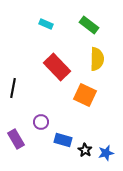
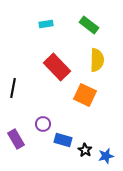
cyan rectangle: rotated 32 degrees counterclockwise
yellow semicircle: moved 1 px down
purple circle: moved 2 px right, 2 px down
blue star: moved 3 px down
